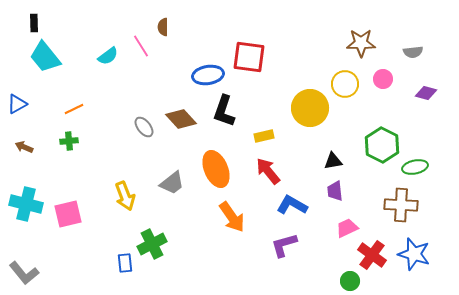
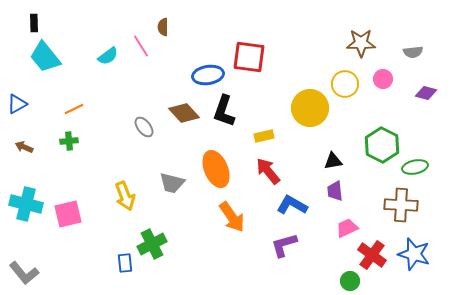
brown diamond at (181, 119): moved 3 px right, 6 px up
gray trapezoid at (172, 183): rotated 52 degrees clockwise
